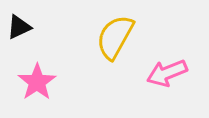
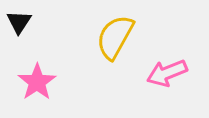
black triangle: moved 5 px up; rotated 32 degrees counterclockwise
